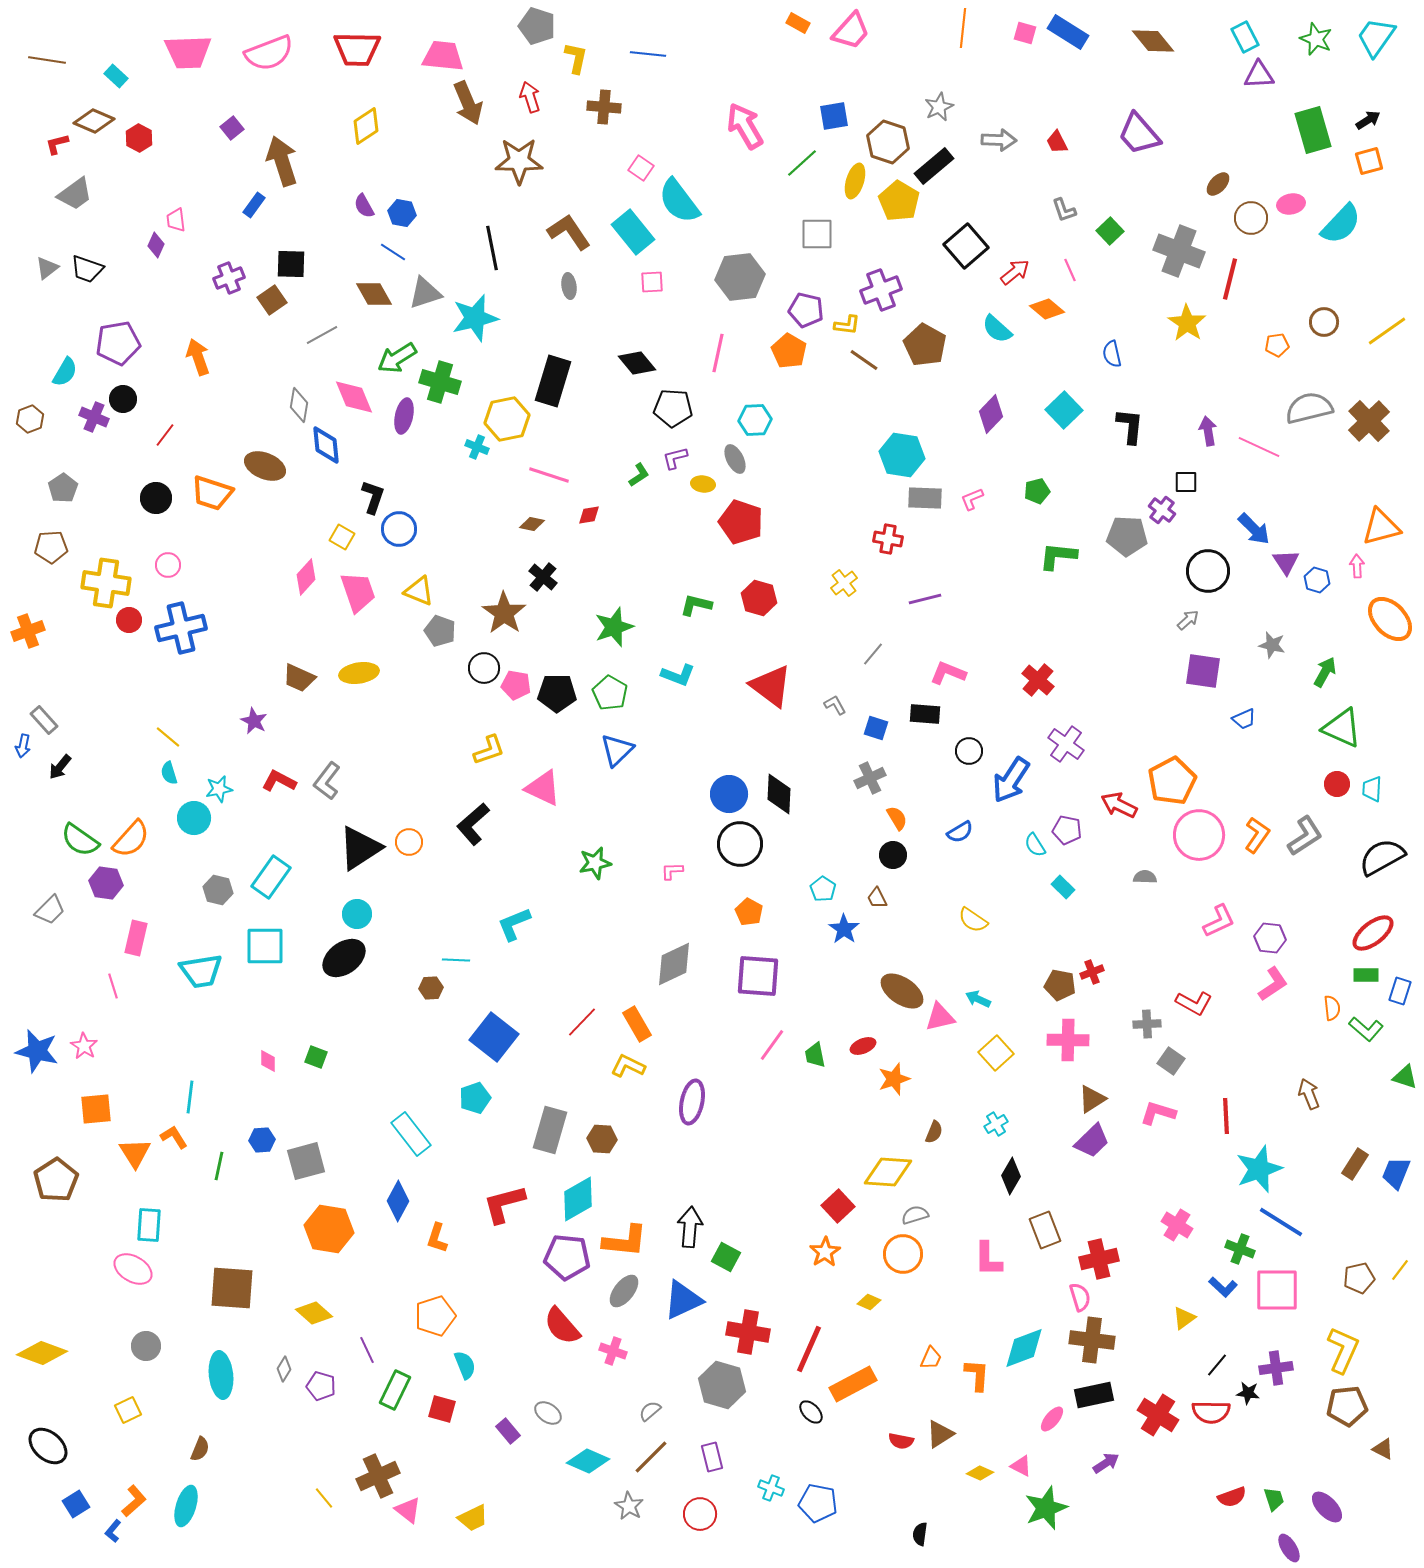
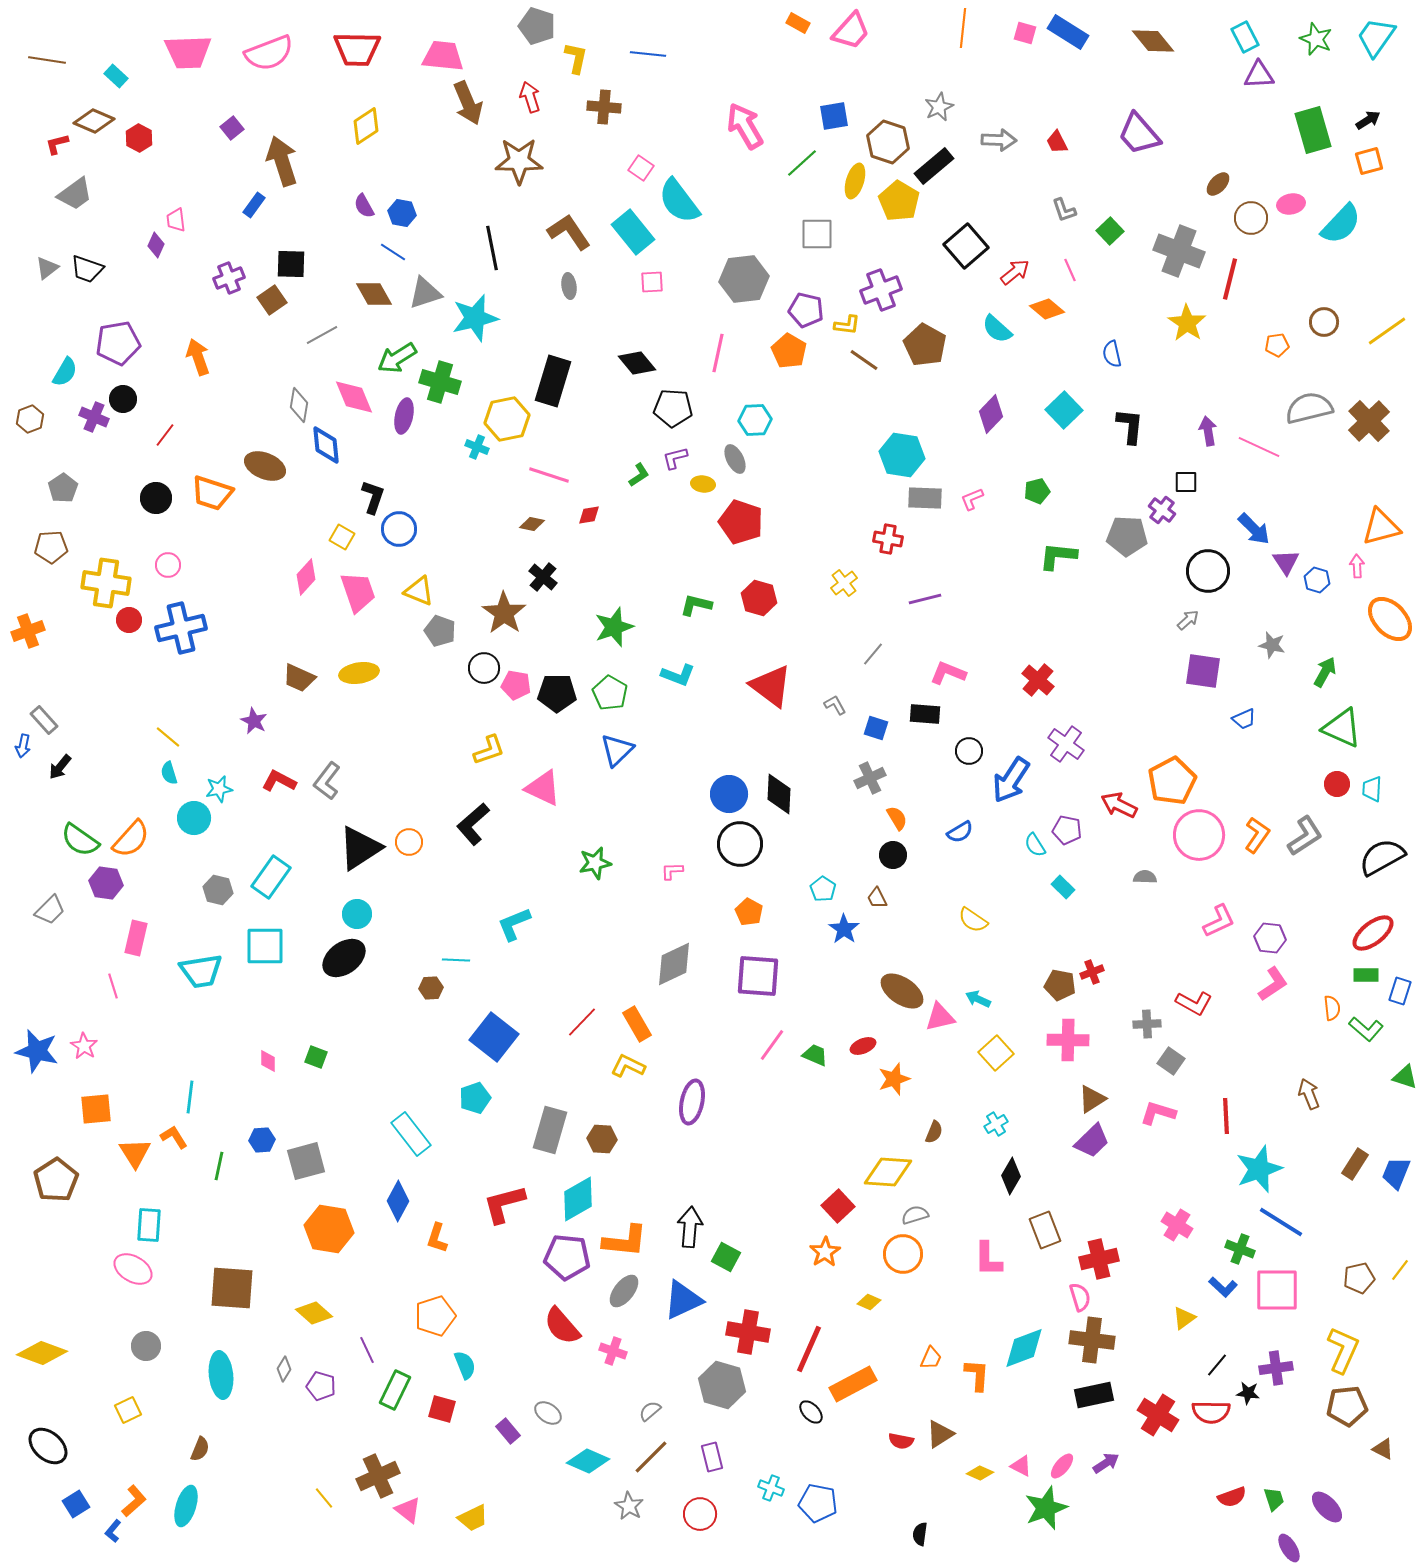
gray hexagon at (740, 277): moved 4 px right, 2 px down
green trapezoid at (815, 1055): rotated 124 degrees clockwise
pink ellipse at (1052, 1419): moved 10 px right, 47 px down
